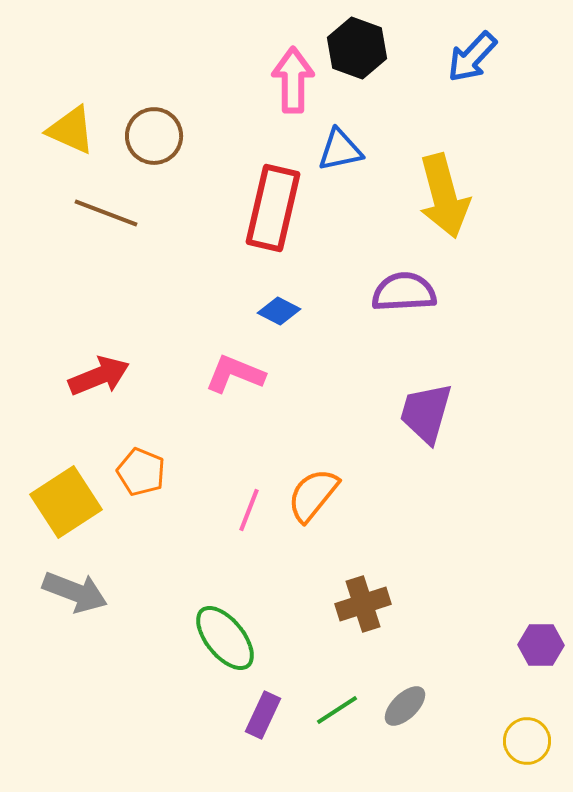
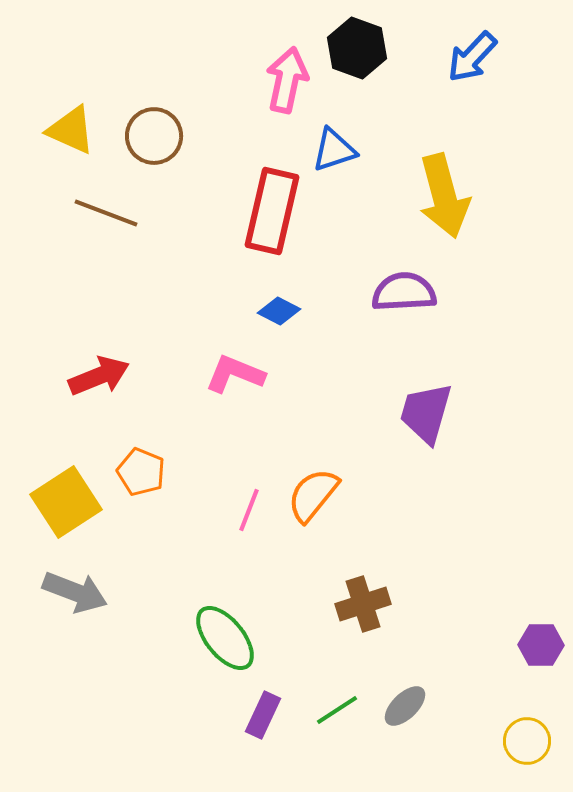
pink arrow: moved 6 px left; rotated 12 degrees clockwise
blue triangle: moved 6 px left; rotated 6 degrees counterclockwise
red rectangle: moved 1 px left, 3 px down
